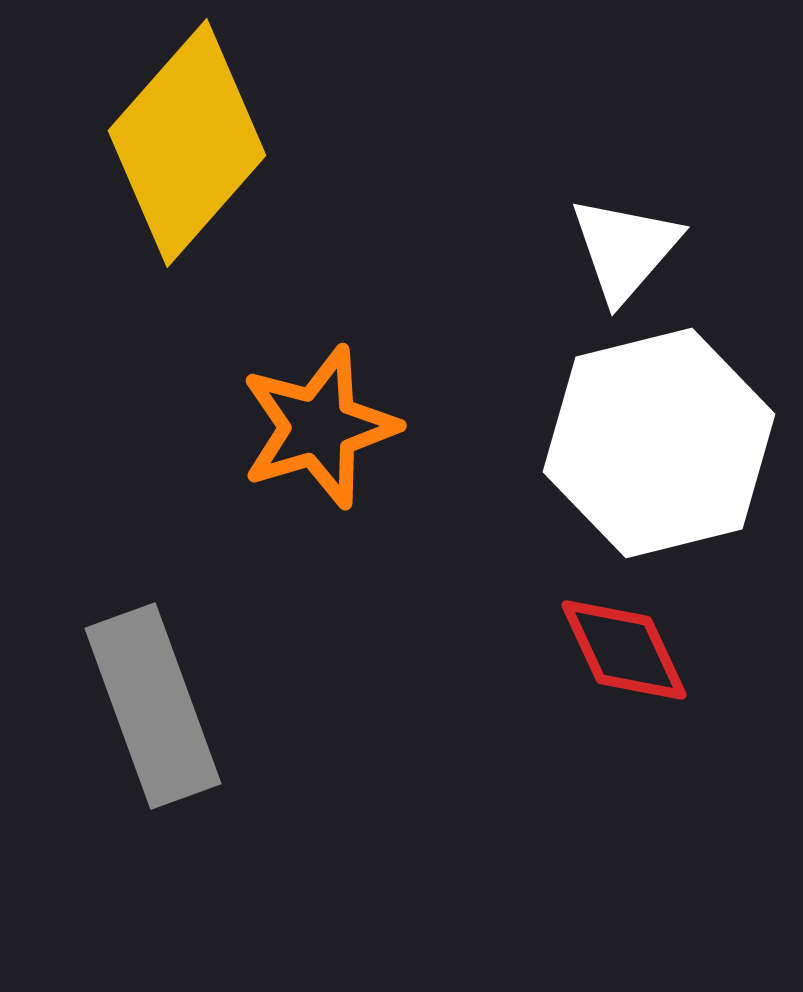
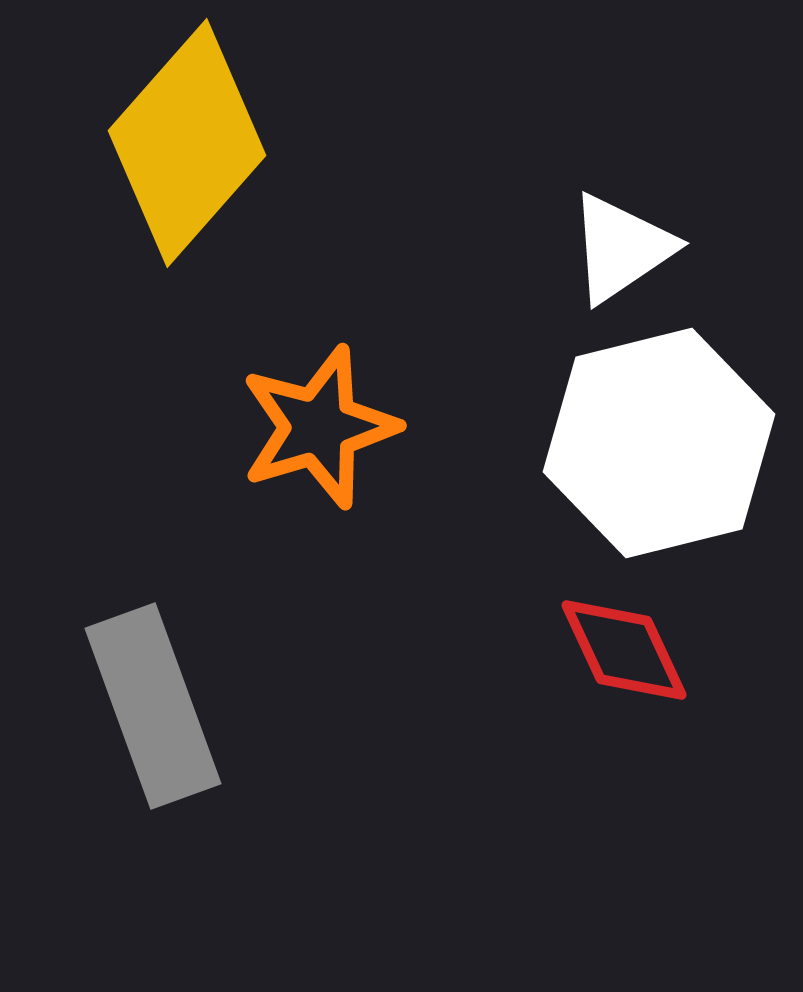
white triangle: moved 4 px left, 1 px up; rotated 15 degrees clockwise
